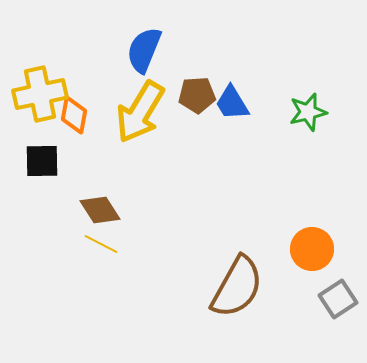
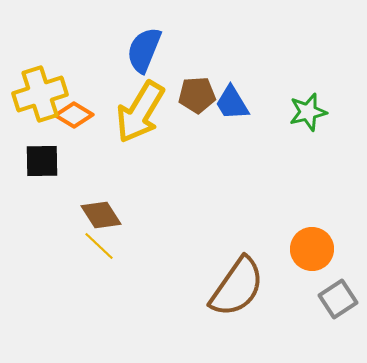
yellow cross: rotated 6 degrees counterclockwise
orange diamond: rotated 69 degrees counterclockwise
brown diamond: moved 1 px right, 5 px down
yellow line: moved 2 px left, 2 px down; rotated 16 degrees clockwise
brown semicircle: rotated 6 degrees clockwise
